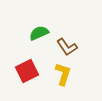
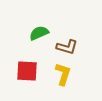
brown L-shape: rotated 40 degrees counterclockwise
red square: rotated 30 degrees clockwise
